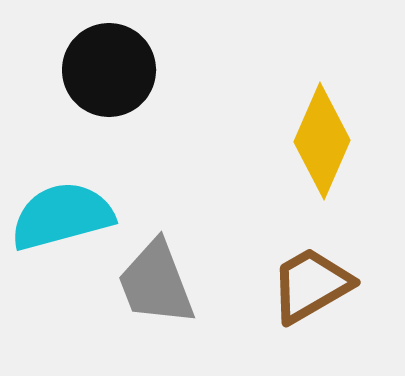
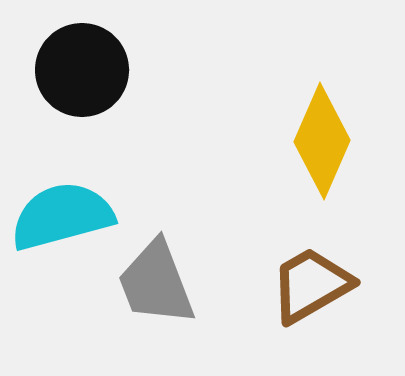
black circle: moved 27 px left
